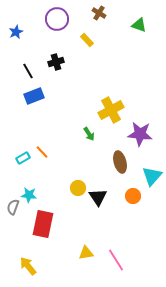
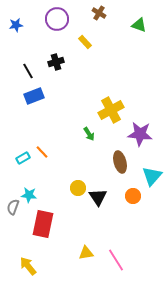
blue star: moved 7 px up; rotated 16 degrees clockwise
yellow rectangle: moved 2 px left, 2 px down
